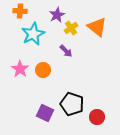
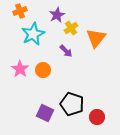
orange cross: rotated 24 degrees counterclockwise
orange triangle: moved 1 px left, 11 px down; rotated 30 degrees clockwise
